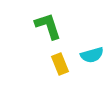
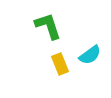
cyan semicircle: moved 2 px left; rotated 20 degrees counterclockwise
